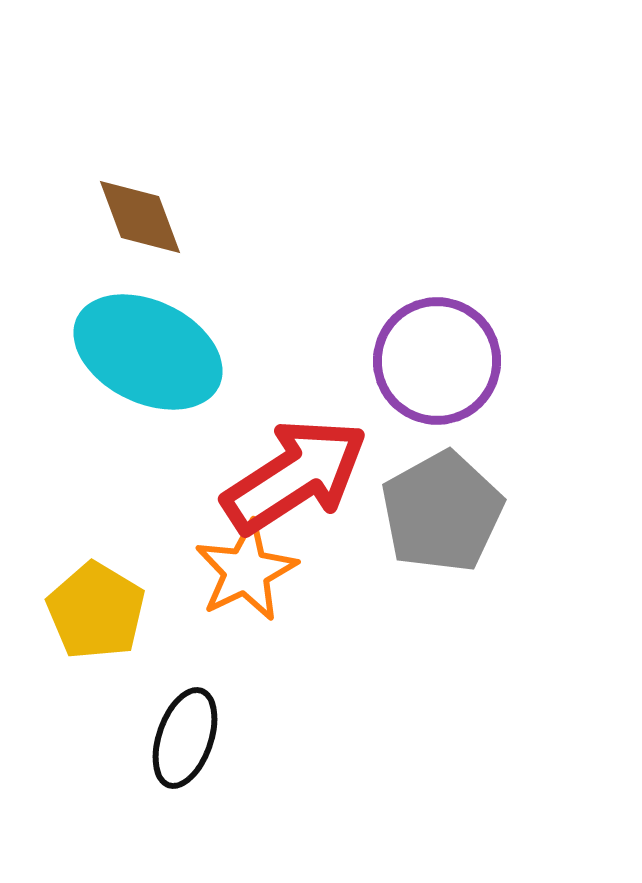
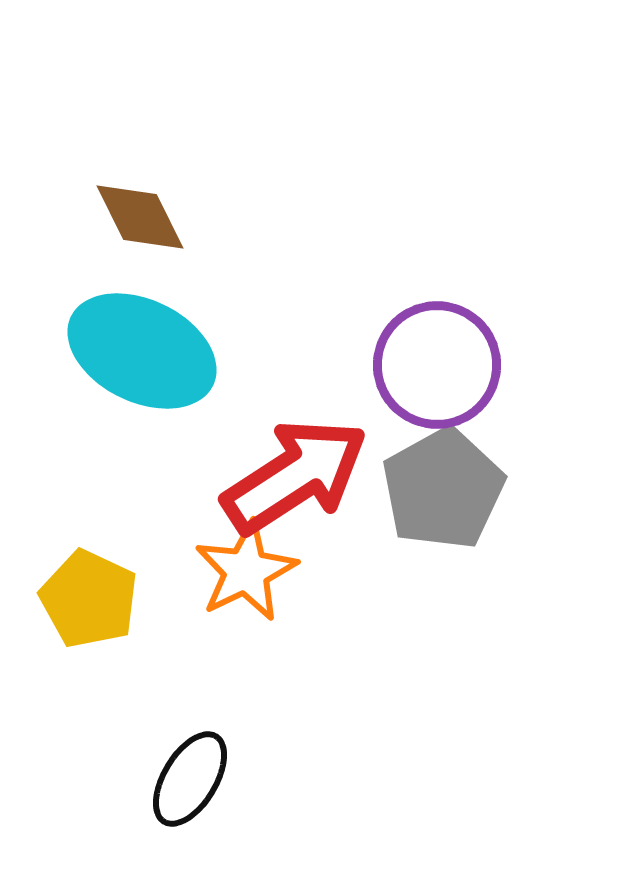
brown diamond: rotated 6 degrees counterclockwise
cyan ellipse: moved 6 px left, 1 px up
purple circle: moved 4 px down
gray pentagon: moved 1 px right, 23 px up
yellow pentagon: moved 7 px left, 12 px up; rotated 6 degrees counterclockwise
black ellipse: moved 5 px right, 41 px down; rotated 12 degrees clockwise
